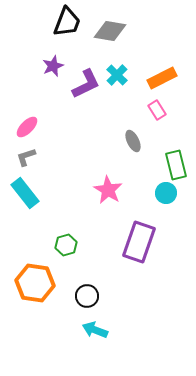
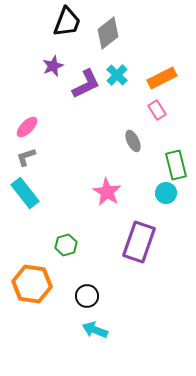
gray diamond: moved 2 px left, 2 px down; rotated 48 degrees counterclockwise
pink star: moved 1 px left, 2 px down
orange hexagon: moved 3 px left, 1 px down
